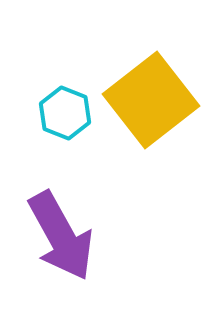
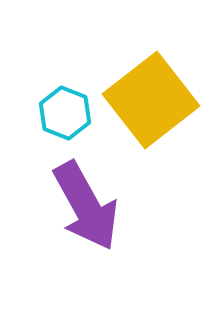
purple arrow: moved 25 px right, 30 px up
